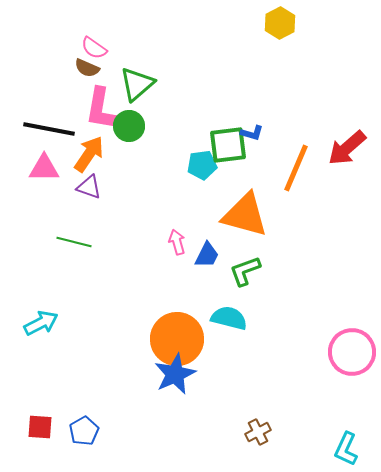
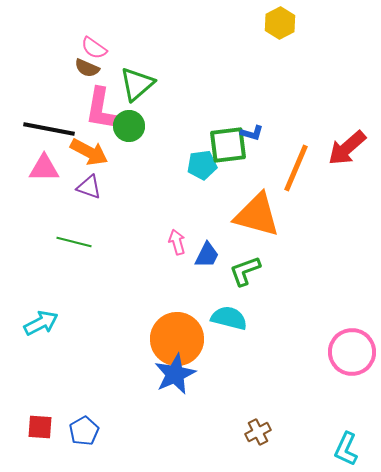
orange arrow: moved 2 px up; rotated 84 degrees clockwise
orange triangle: moved 12 px right
